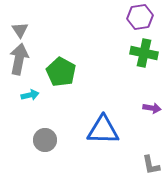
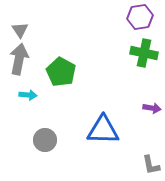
cyan arrow: moved 2 px left; rotated 18 degrees clockwise
